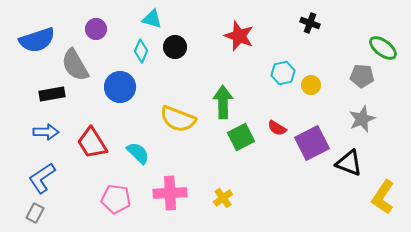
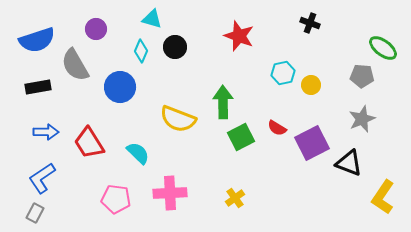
black rectangle: moved 14 px left, 7 px up
red trapezoid: moved 3 px left
yellow cross: moved 12 px right
